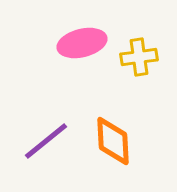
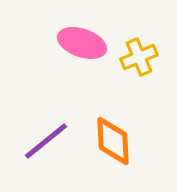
pink ellipse: rotated 33 degrees clockwise
yellow cross: rotated 15 degrees counterclockwise
